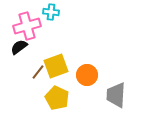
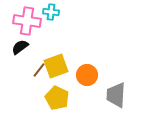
pink cross: moved 5 px up; rotated 24 degrees clockwise
black semicircle: moved 1 px right
brown line: moved 1 px right, 2 px up
